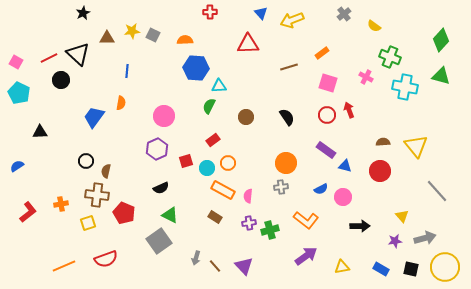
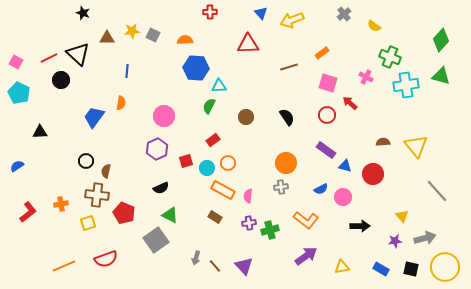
black star at (83, 13): rotated 24 degrees counterclockwise
cyan cross at (405, 87): moved 1 px right, 2 px up; rotated 20 degrees counterclockwise
red arrow at (349, 110): moved 1 px right, 7 px up; rotated 28 degrees counterclockwise
red circle at (380, 171): moved 7 px left, 3 px down
gray square at (159, 241): moved 3 px left, 1 px up
